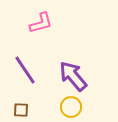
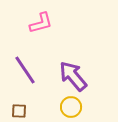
brown square: moved 2 px left, 1 px down
